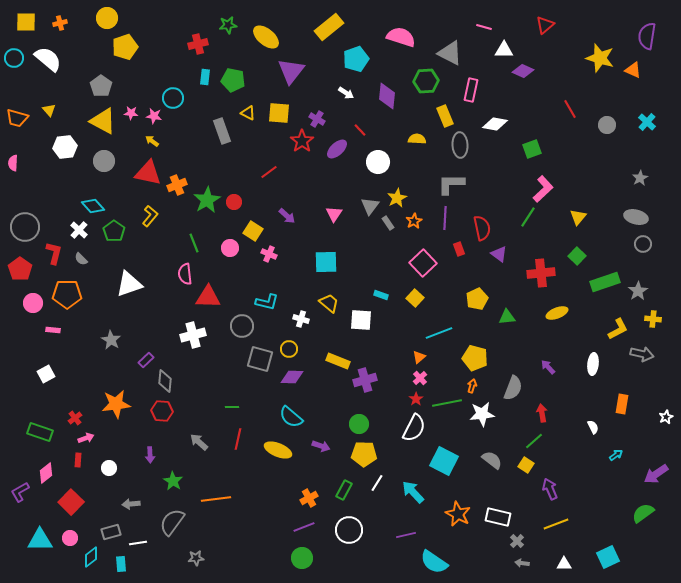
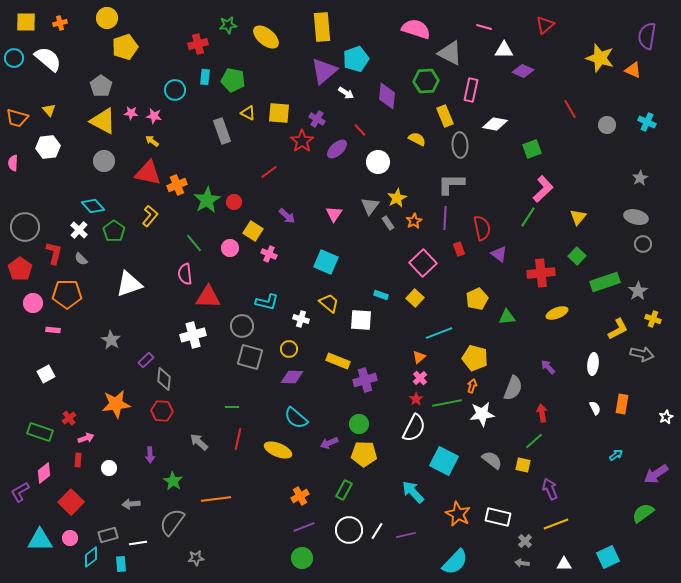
yellow rectangle at (329, 27): moved 7 px left; rotated 56 degrees counterclockwise
pink semicircle at (401, 37): moved 15 px right, 8 px up
purple triangle at (291, 71): moved 33 px right; rotated 12 degrees clockwise
cyan circle at (173, 98): moved 2 px right, 8 px up
cyan cross at (647, 122): rotated 18 degrees counterclockwise
yellow semicircle at (417, 139): rotated 24 degrees clockwise
white hexagon at (65, 147): moved 17 px left
green line at (194, 243): rotated 18 degrees counterclockwise
cyan square at (326, 262): rotated 25 degrees clockwise
yellow cross at (653, 319): rotated 14 degrees clockwise
gray square at (260, 359): moved 10 px left, 2 px up
gray diamond at (165, 381): moved 1 px left, 2 px up
cyan semicircle at (291, 417): moved 5 px right, 1 px down
red cross at (75, 418): moved 6 px left
white semicircle at (593, 427): moved 2 px right, 19 px up
purple arrow at (321, 446): moved 8 px right, 3 px up; rotated 138 degrees clockwise
yellow square at (526, 465): moved 3 px left; rotated 21 degrees counterclockwise
pink diamond at (46, 473): moved 2 px left
white line at (377, 483): moved 48 px down
orange cross at (309, 498): moved 9 px left, 2 px up
gray rectangle at (111, 532): moved 3 px left, 3 px down
gray cross at (517, 541): moved 8 px right
cyan semicircle at (434, 562): moved 21 px right; rotated 80 degrees counterclockwise
